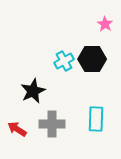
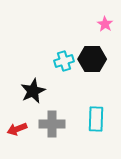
cyan cross: rotated 12 degrees clockwise
red arrow: rotated 54 degrees counterclockwise
